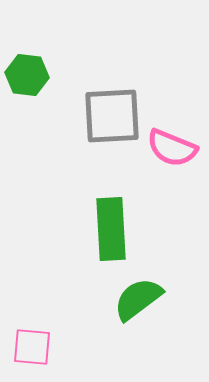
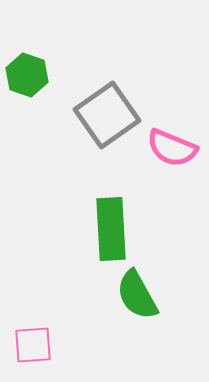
green hexagon: rotated 12 degrees clockwise
gray square: moved 5 px left, 1 px up; rotated 32 degrees counterclockwise
green semicircle: moved 1 px left, 4 px up; rotated 82 degrees counterclockwise
pink square: moved 1 px right, 2 px up; rotated 9 degrees counterclockwise
